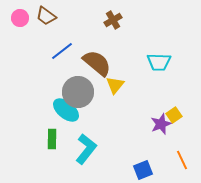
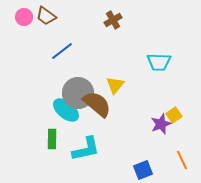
pink circle: moved 4 px right, 1 px up
brown semicircle: moved 41 px down
gray circle: moved 1 px down
cyan L-shape: rotated 40 degrees clockwise
